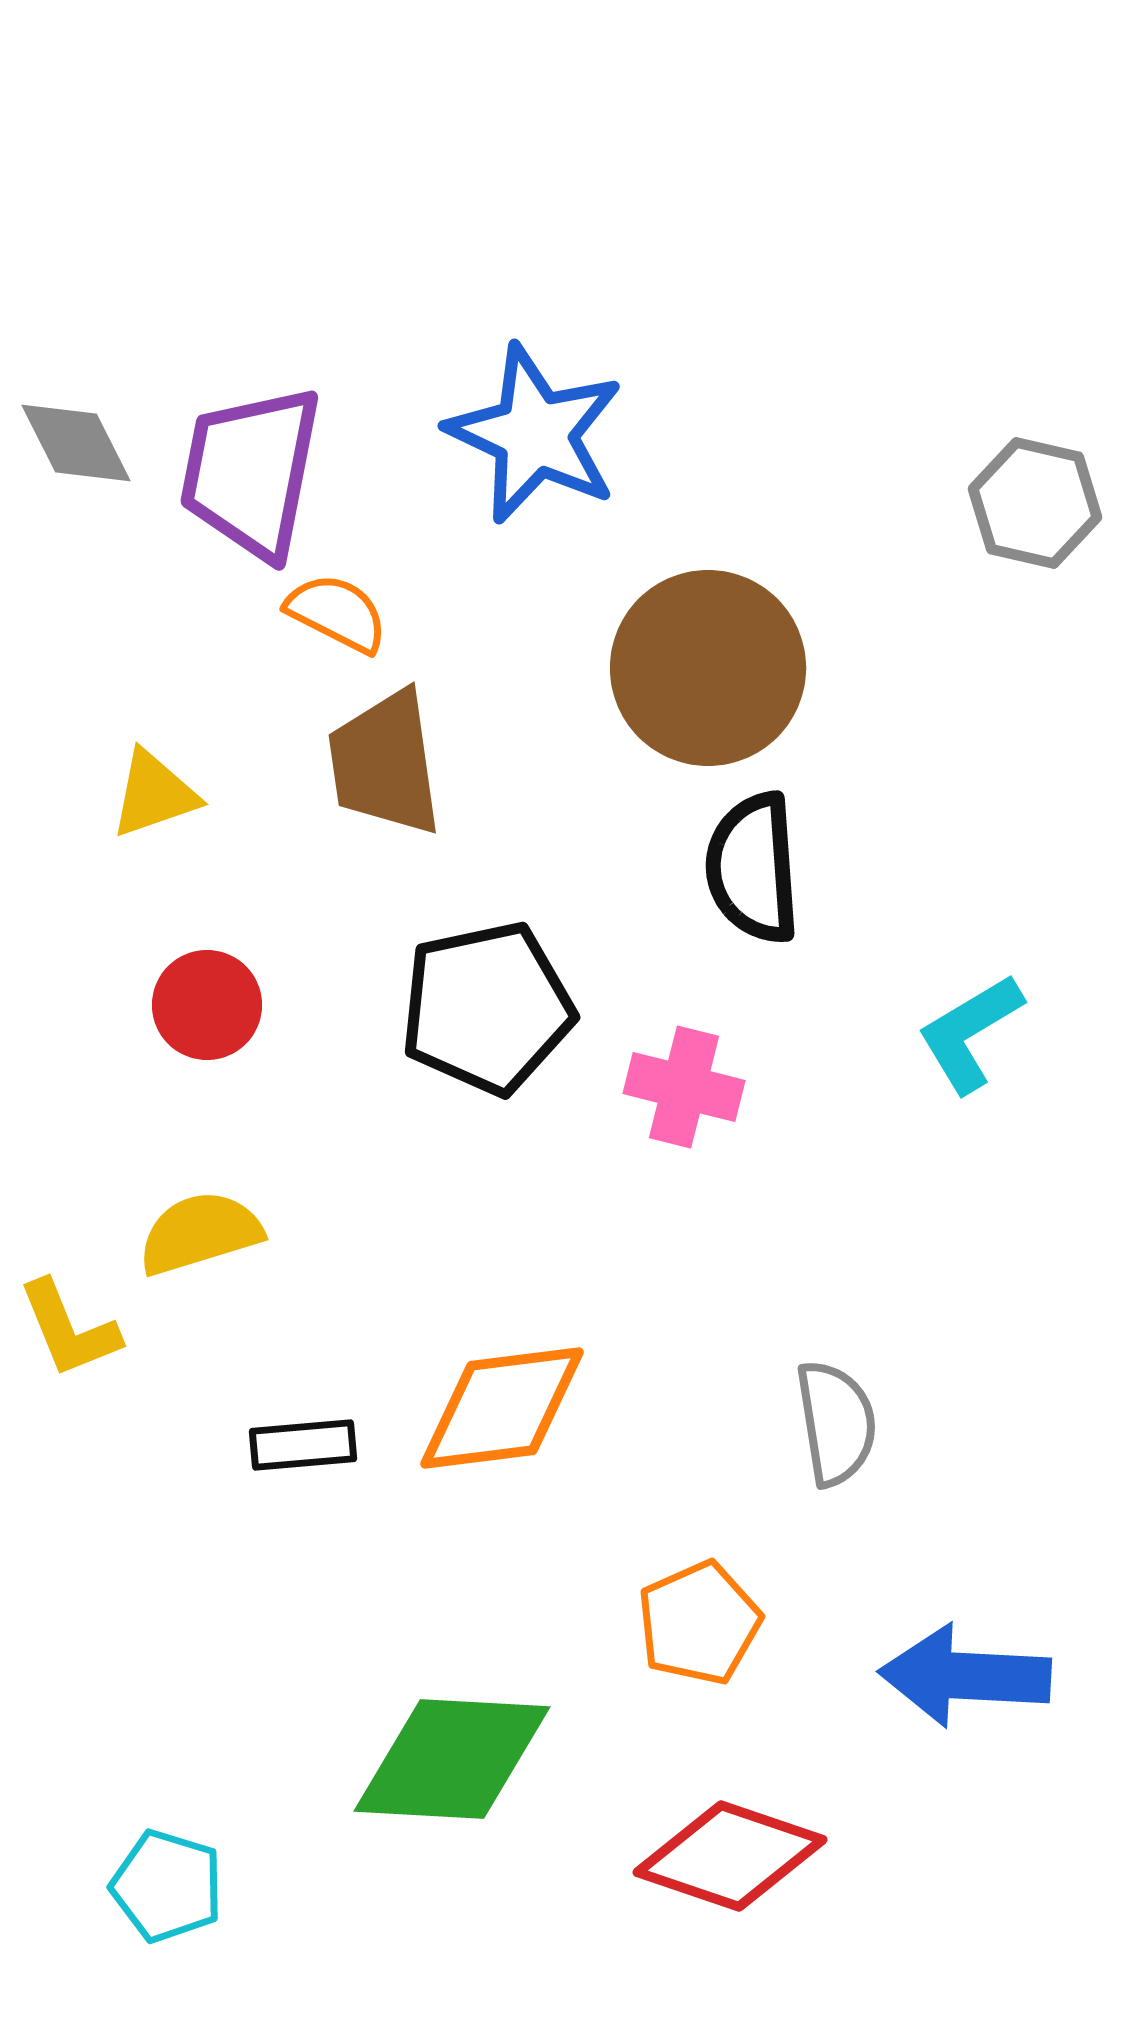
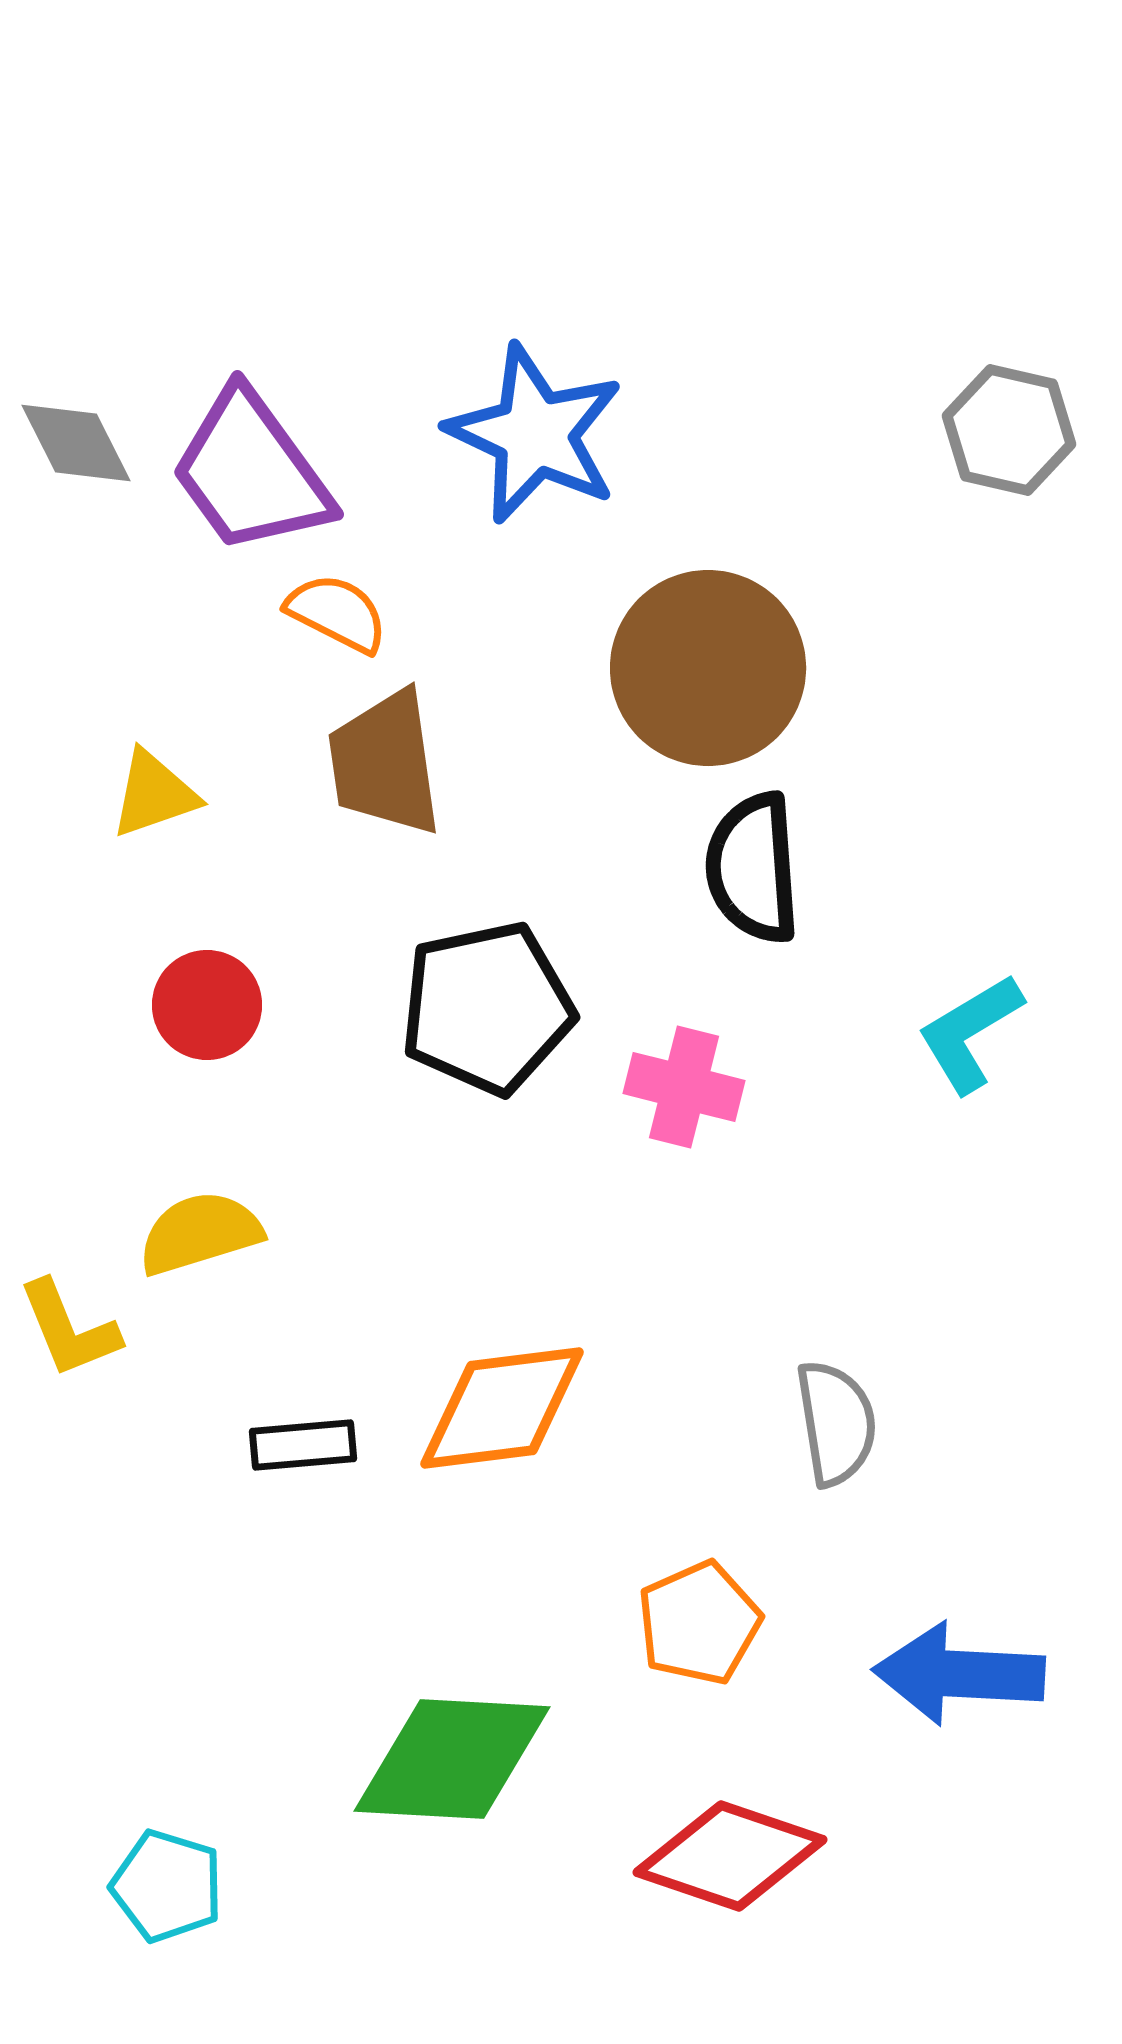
purple trapezoid: rotated 47 degrees counterclockwise
gray hexagon: moved 26 px left, 73 px up
blue arrow: moved 6 px left, 2 px up
